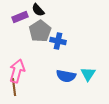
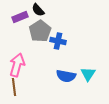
pink arrow: moved 6 px up
